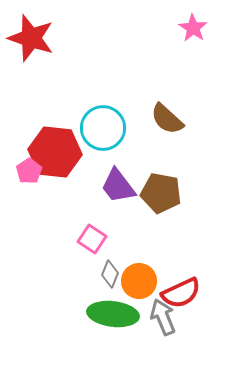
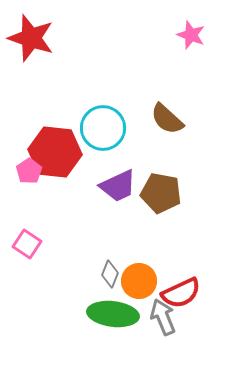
pink star: moved 2 px left, 7 px down; rotated 12 degrees counterclockwise
purple trapezoid: rotated 78 degrees counterclockwise
pink square: moved 65 px left, 5 px down
